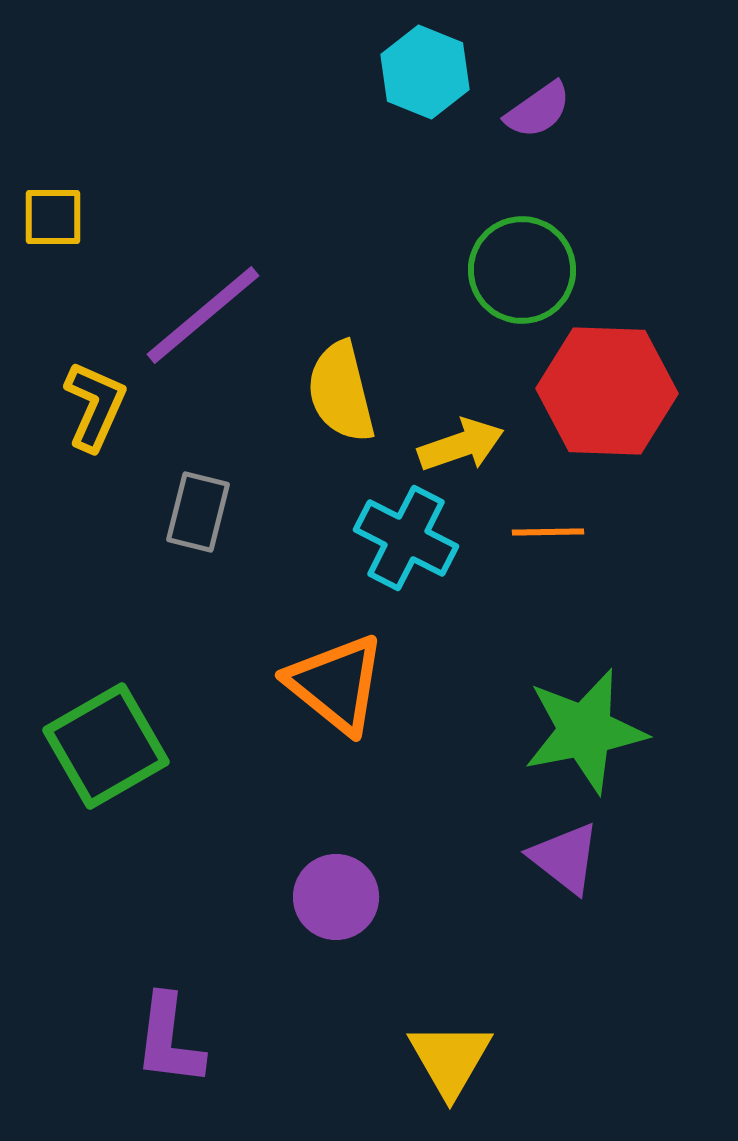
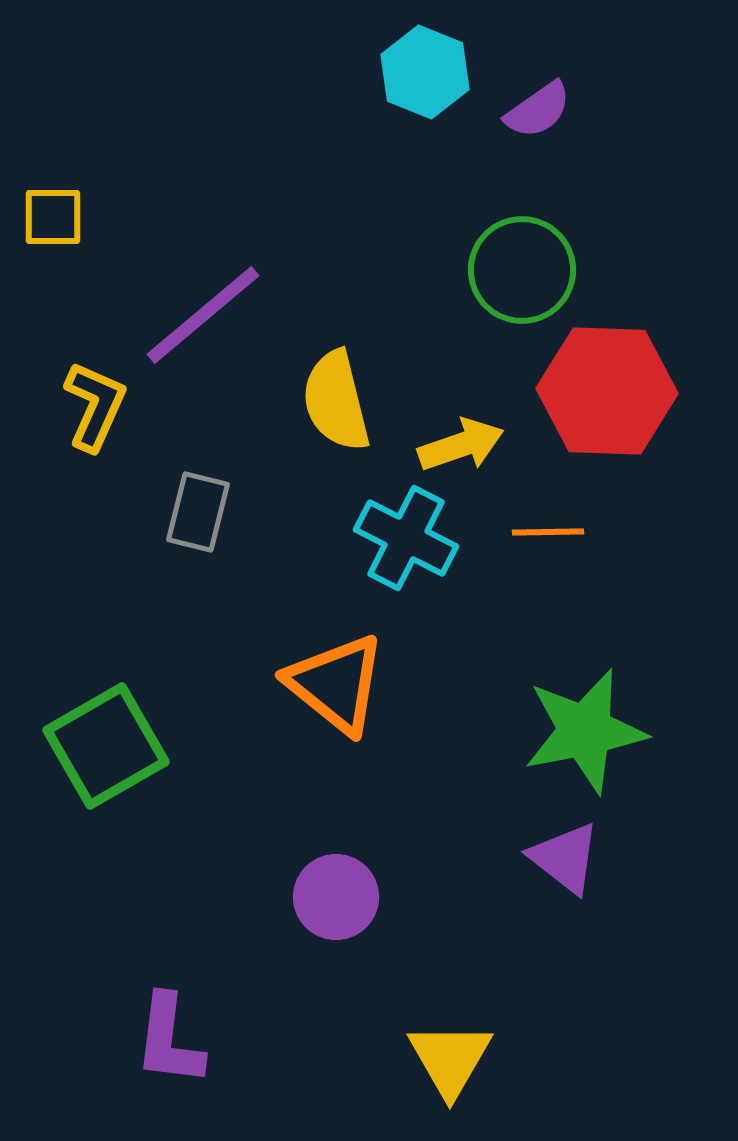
yellow semicircle: moved 5 px left, 9 px down
